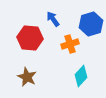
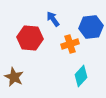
blue hexagon: moved 3 px down; rotated 10 degrees clockwise
brown star: moved 13 px left
